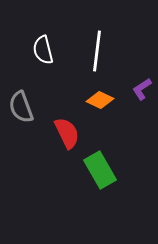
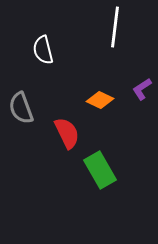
white line: moved 18 px right, 24 px up
gray semicircle: moved 1 px down
